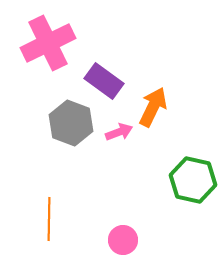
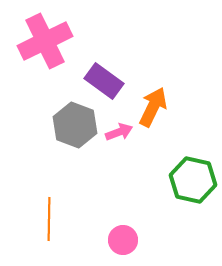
pink cross: moved 3 px left, 2 px up
gray hexagon: moved 4 px right, 2 px down
